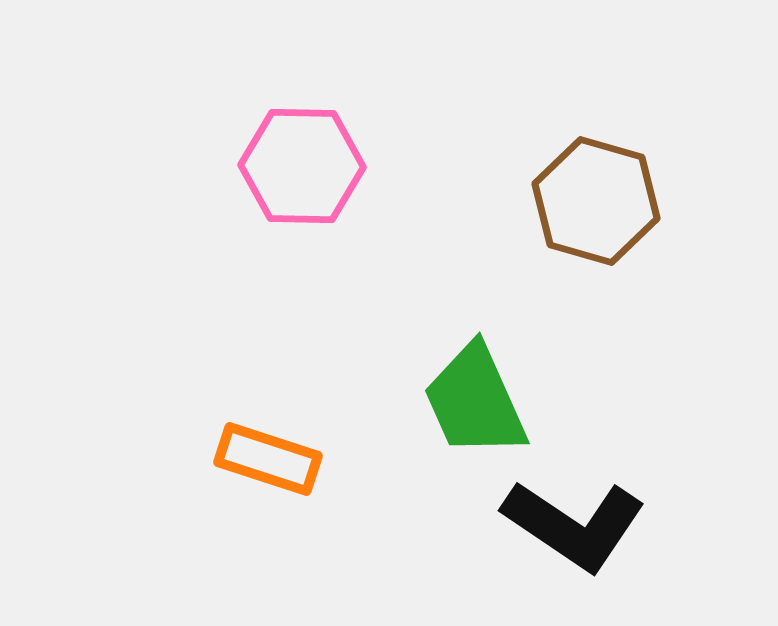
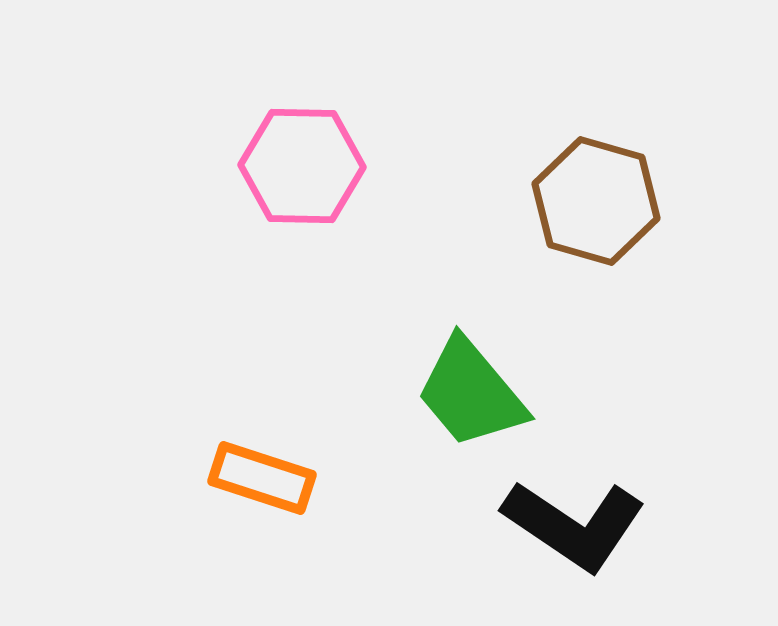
green trapezoid: moved 4 px left, 8 px up; rotated 16 degrees counterclockwise
orange rectangle: moved 6 px left, 19 px down
